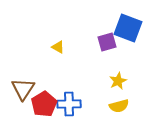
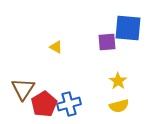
blue square: rotated 16 degrees counterclockwise
purple square: rotated 12 degrees clockwise
yellow triangle: moved 2 px left
yellow star: rotated 12 degrees counterclockwise
blue cross: rotated 15 degrees counterclockwise
